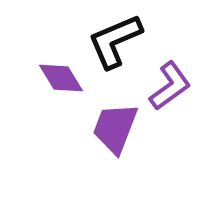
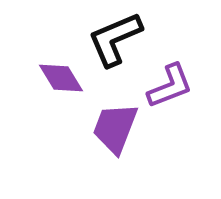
black L-shape: moved 2 px up
purple L-shape: rotated 15 degrees clockwise
